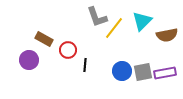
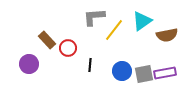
gray L-shape: moved 3 px left; rotated 105 degrees clockwise
cyan triangle: rotated 10 degrees clockwise
yellow line: moved 2 px down
brown rectangle: moved 3 px right, 1 px down; rotated 18 degrees clockwise
red circle: moved 2 px up
purple circle: moved 4 px down
black line: moved 5 px right
gray square: moved 1 px right, 2 px down
